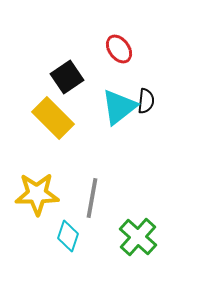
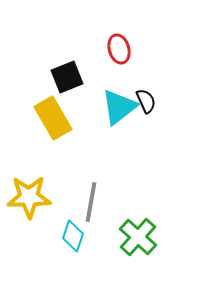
red ellipse: rotated 20 degrees clockwise
black square: rotated 12 degrees clockwise
black semicircle: rotated 30 degrees counterclockwise
yellow rectangle: rotated 15 degrees clockwise
yellow star: moved 8 px left, 3 px down
gray line: moved 1 px left, 4 px down
cyan diamond: moved 5 px right
